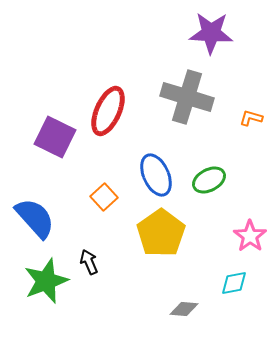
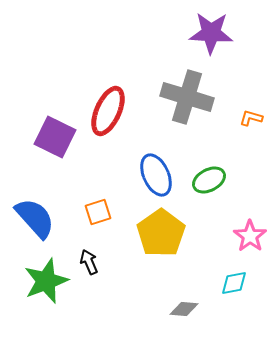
orange square: moved 6 px left, 15 px down; rotated 24 degrees clockwise
